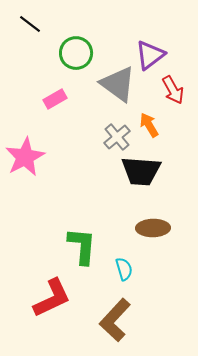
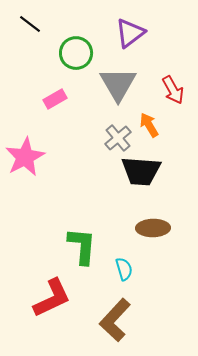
purple triangle: moved 20 px left, 22 px up
gray triangle: rotated 24 degrees clockwise
gray cross: moved 1 px right, 1 px down
